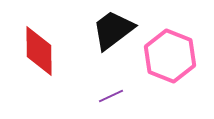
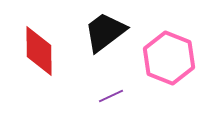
black trapezoid: moved 8 px left, 2 px down
pink hexagon: moved 1 px left, 2 px down
